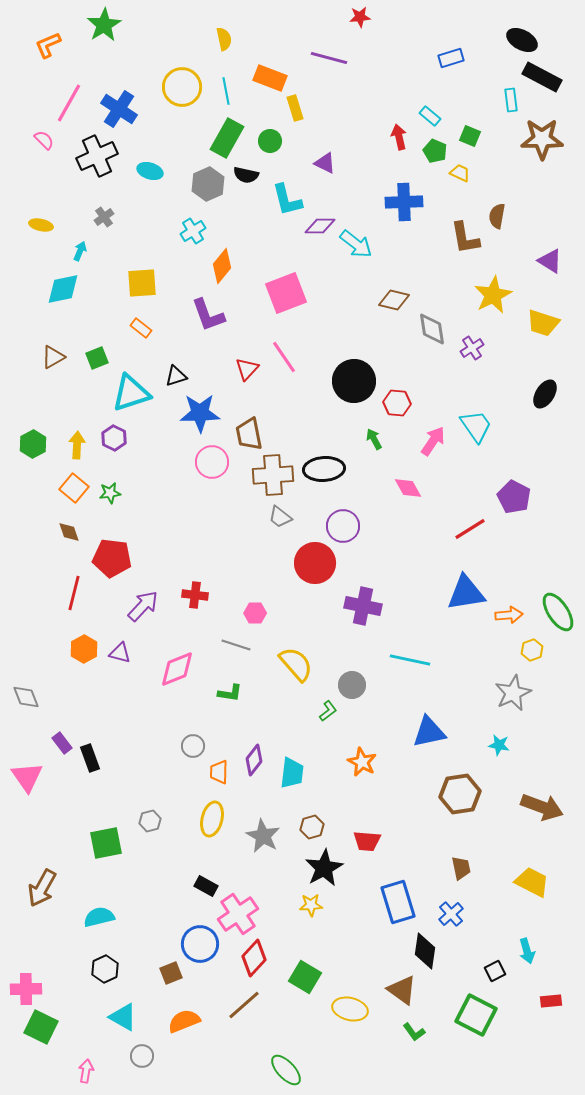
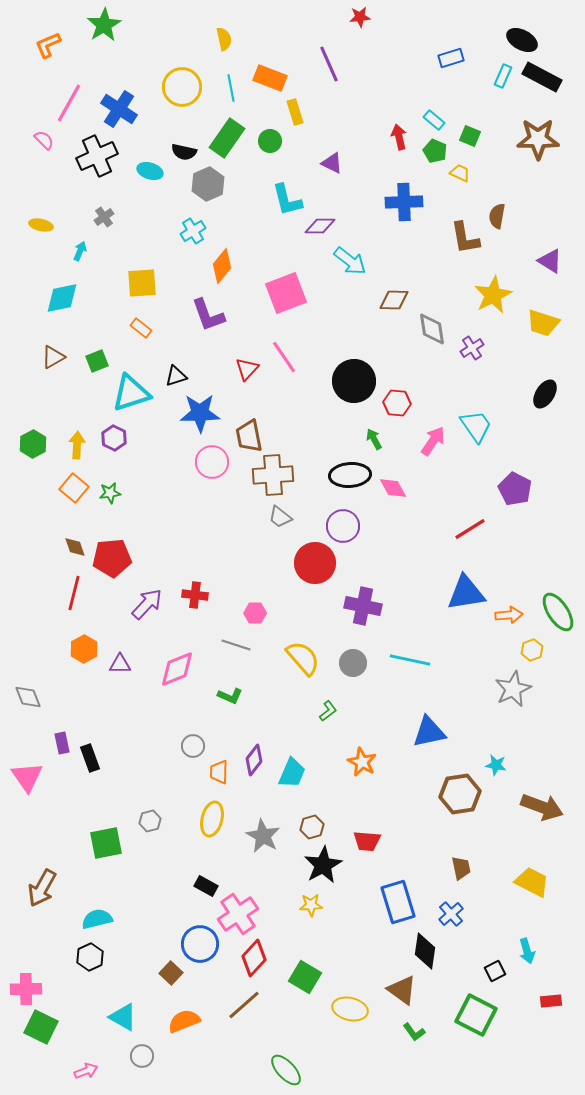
purple line at (329, 58): moved 6 px down; rotated 51 degrees clockwise
cyan line at (226, 91): moved 5 px right, 3 px up
cyan rectangle at (511, 100): moved 8 px left, 24 px up; rotated 30 degrees clockwise
yellow rectangle at (295, 108): moved 4 px down
cyan rectangle at (430, 116): moved 4 px right, 4 px down
green rectangle at (227, 138): rotated 6 degrees clockwise
brown star at (542, 139): moved 4 px left
purple triangle at (325, 163): moved 7 px right
black semicircle at (246, 175): moved 62 px left, 23 px up
cyan arrow at (356, 244): moved 6 px left, 17 px down
cyan diamond at (63, 289): moved 1 px left, 9 px down
brown diamond at (394, 300): rotated 12 degrees counterclockwise
green square at (97, 358): moved 3 px down
brown trapezoid at (249, 434): moved 2 px down
black ellipse at (324, 469): moved 26 px right, 6 px down
pink diamond at (408, 488): moved 15 px left
purple pentagon at (514, 497): moved 1 px right, 8 px up
brown diamond at (69, 532): moved 6 px right, 15 px down
red pentagon at (112, 558): rotated 12 degrees counterclockwise
purple arrow at (143, 606): moved 4 px right, 2 px up
purple triangle at (120, 653): moved 11 px down; rotated 15 degrees counterclockwise
yellow semicircle at (296, 664): moved 7 px right, 6 px up
gray circle at (352, 685): moved 1 px right, 22 px up
green L-shape at (230, 693): moved 3 px down; rotated 15 degrees clockwise
gray star at (513, 693): moved 4 px up
gray diamond at (26, 697): moved 2 px right
purple rectangle at (62, 743): rotated 25 degrees clockwise
cyan star at (499, 745): moved 3 px left, 20 px down
cyan trapezoid at (292, 773): rotated 16 degrees clockwise
black star at (324, 868): moved 1 px left, 3 px up
cyan semicircle at (99, 917): moved 2 px left, 2 px down
black hexagon at (105, 969): moved 15 px left, 12 px up
brown square at (171, 973): rotated 25 degrees counterclockwise
pink arrow at (86, 1071): rotated 60 degrees clockwise
